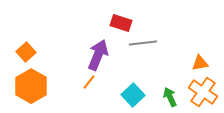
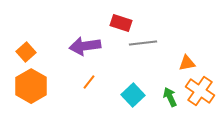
purple arrow: moved 13 px left, 9 px up; rotated 120 degrees counterclockwise
orange triangle: moved 13 px left
orange cross: moved 3 px left, 1 px up
